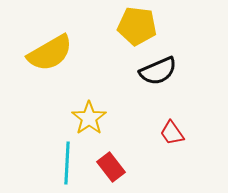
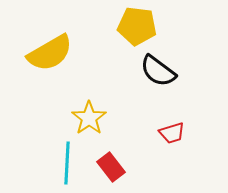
black semicircle: rotated 60 degrees clockwise
red trapezoid: rotated 72 degrees counterclockwise
